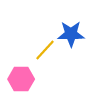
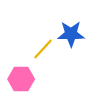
yellow line: moved 2 px left, 1 px up
